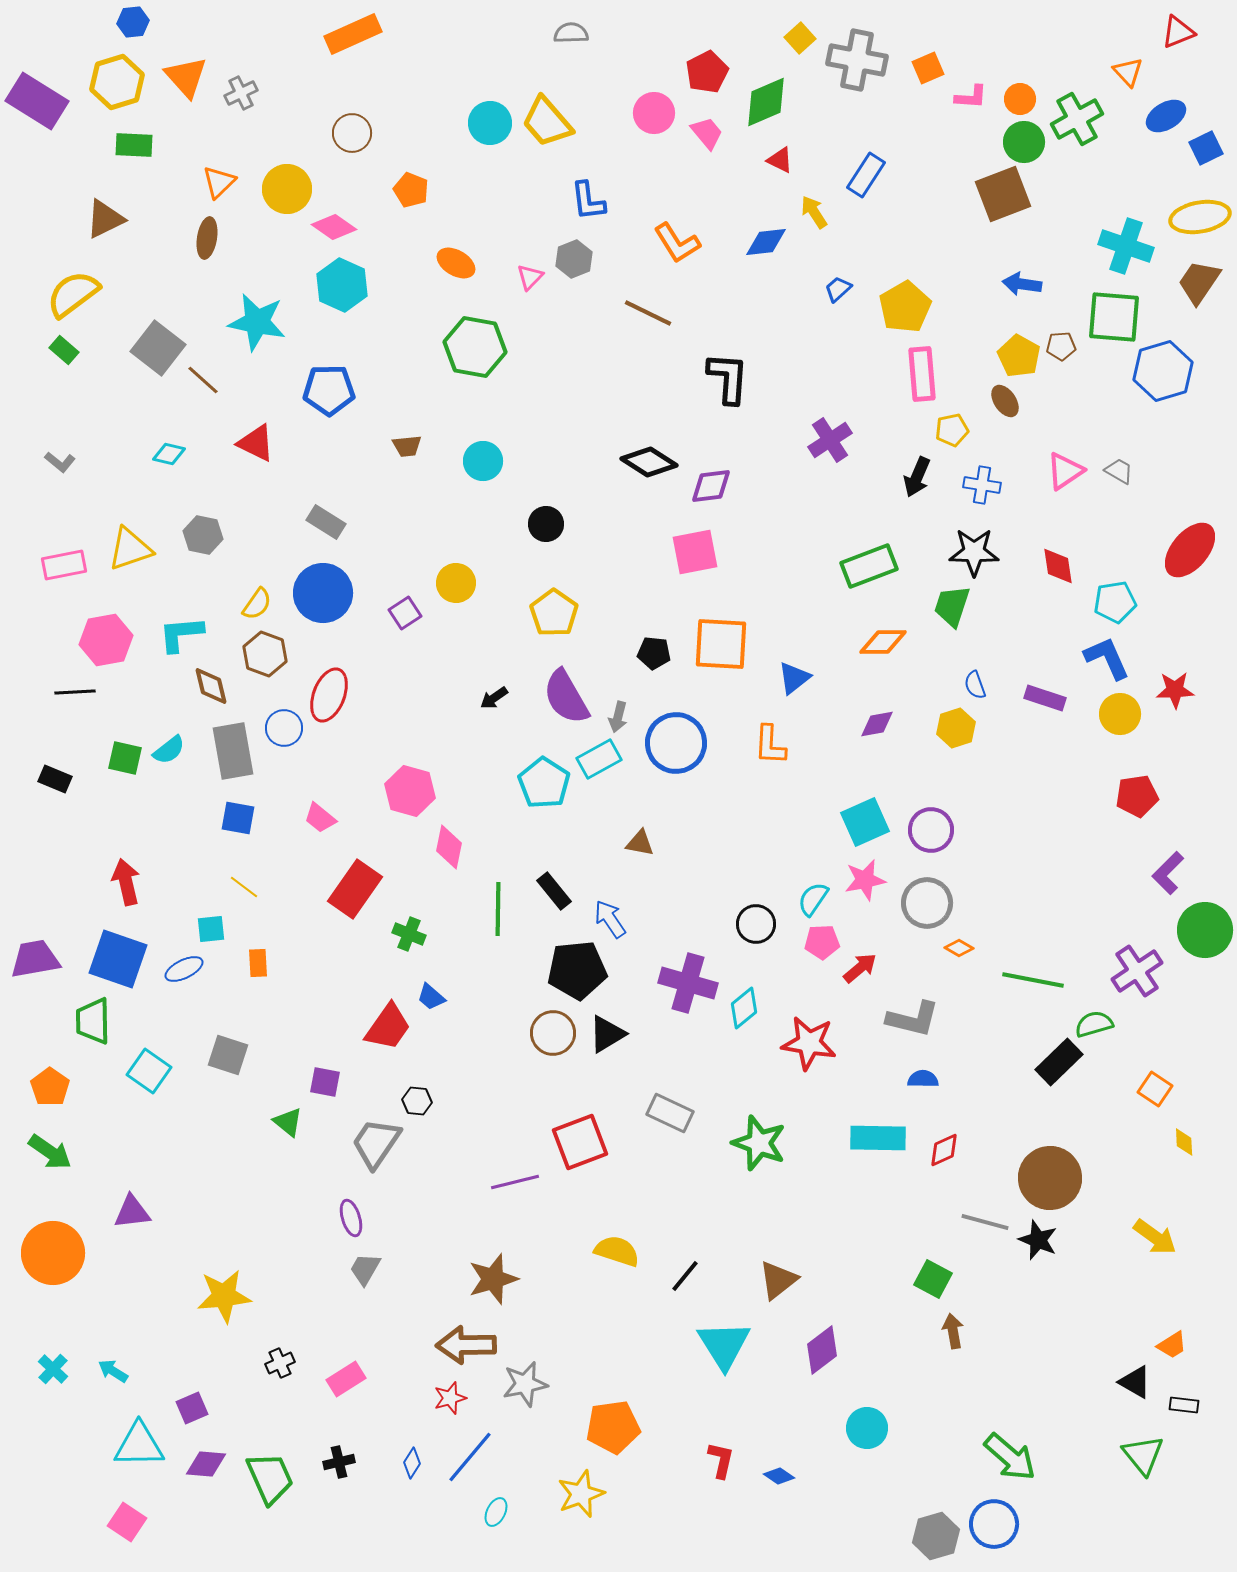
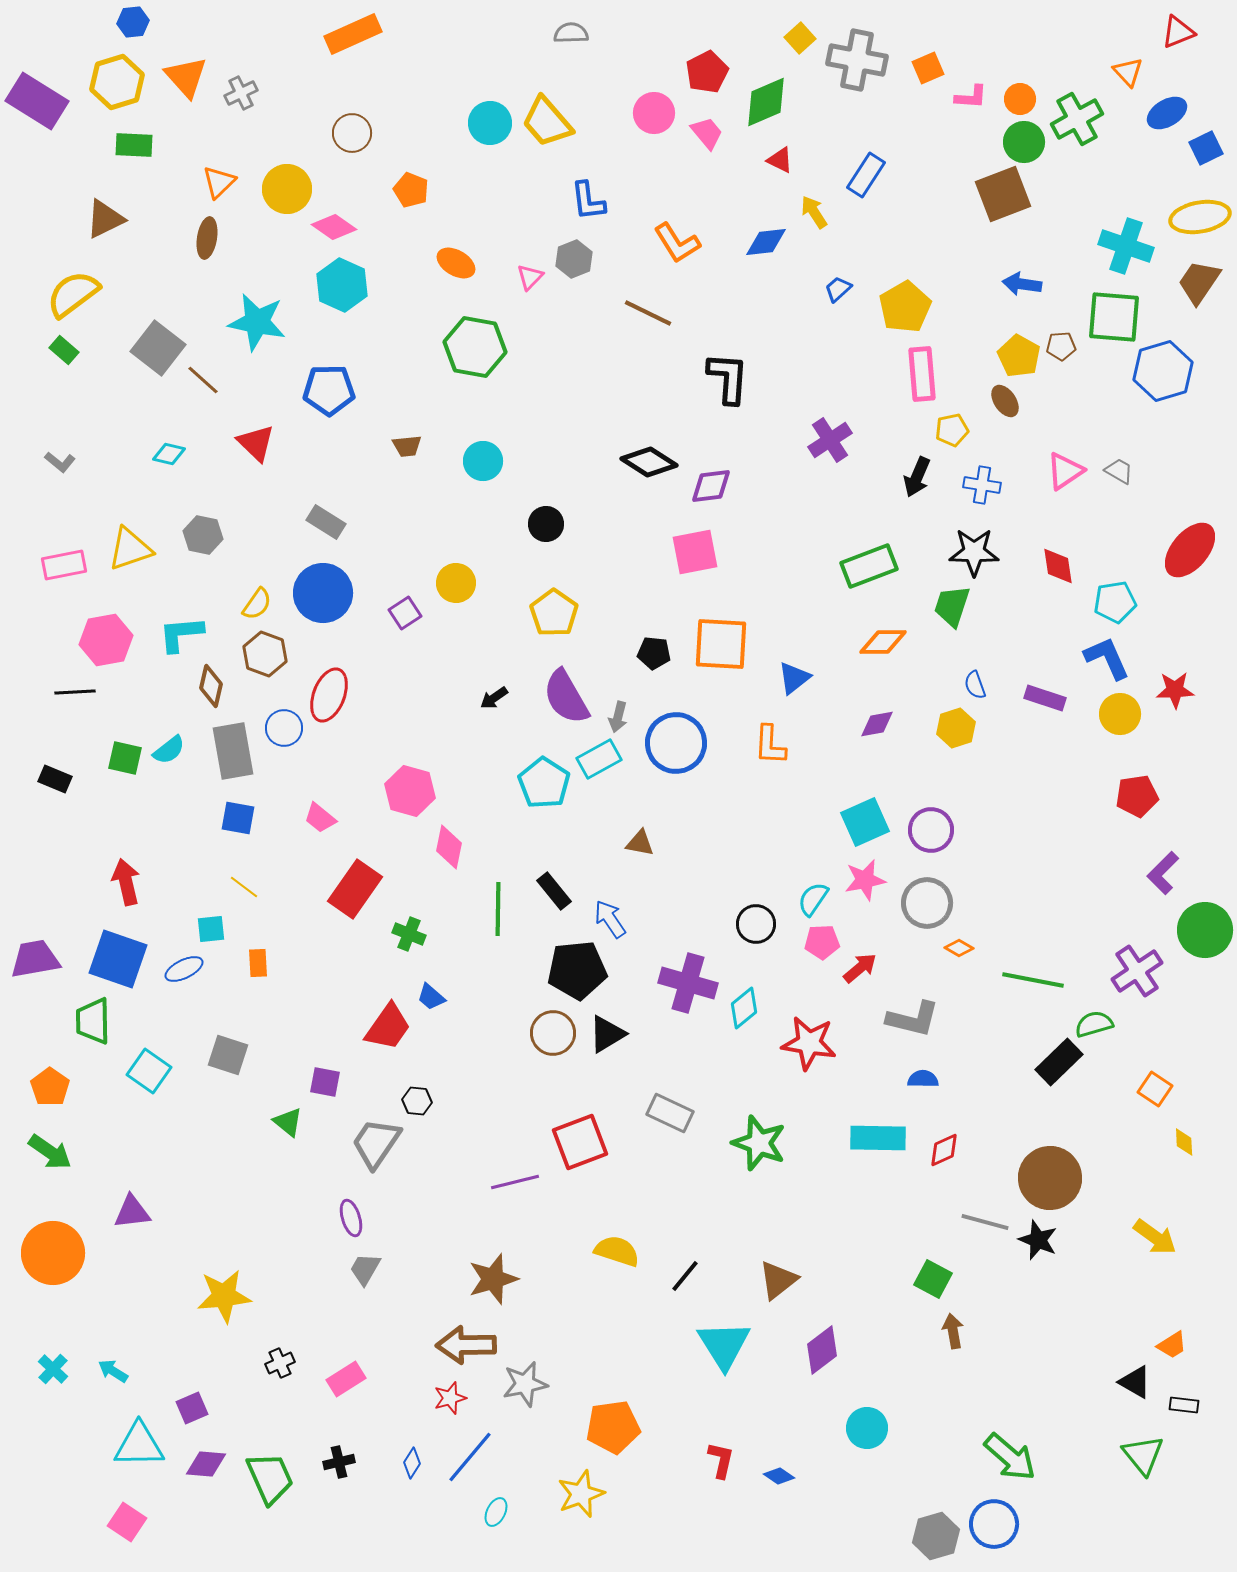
blue ellipse at (1166, 116): moved 1 px right, 3 px up
red triangle at (256, 443): rotated 18 degrees clockwise
brown diamond at (211, 686): rotated 27 degrees clockwise
purple L-shape at (1168, 873): moved 5 px left
